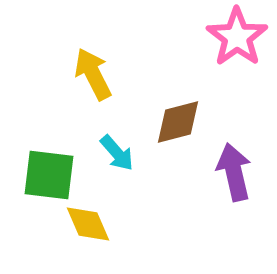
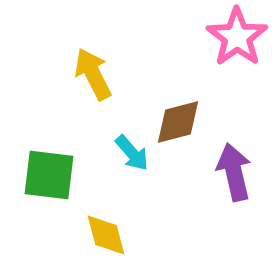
cyan arrow: moved 15 px right
yellow diamond: moved 18 px right, 11 px down; rotated 9 degrees clockwise
